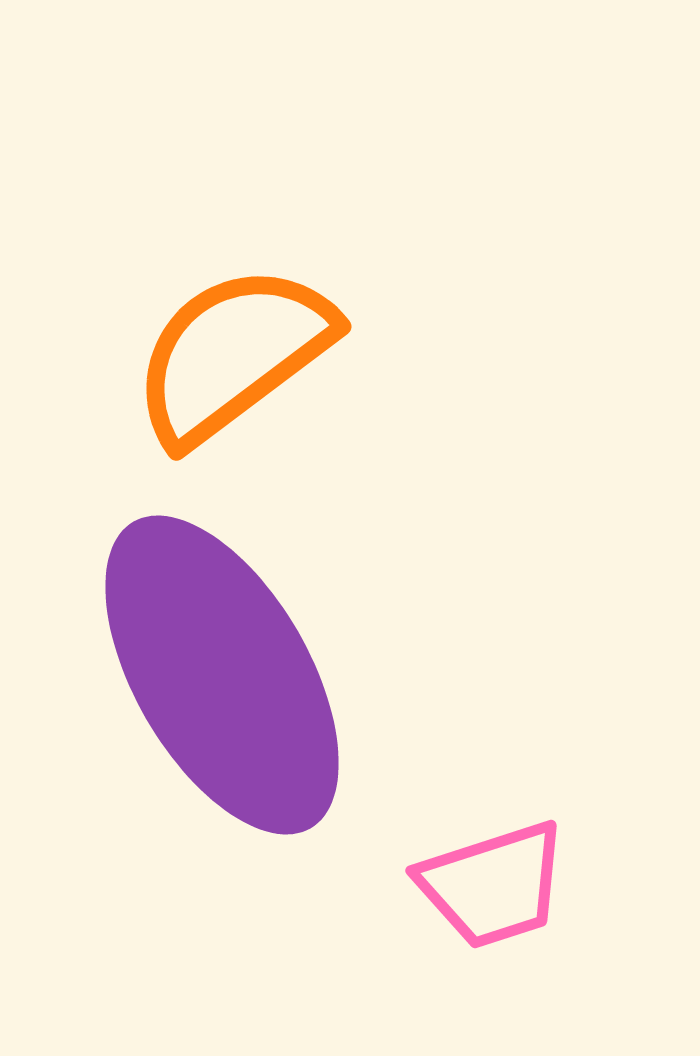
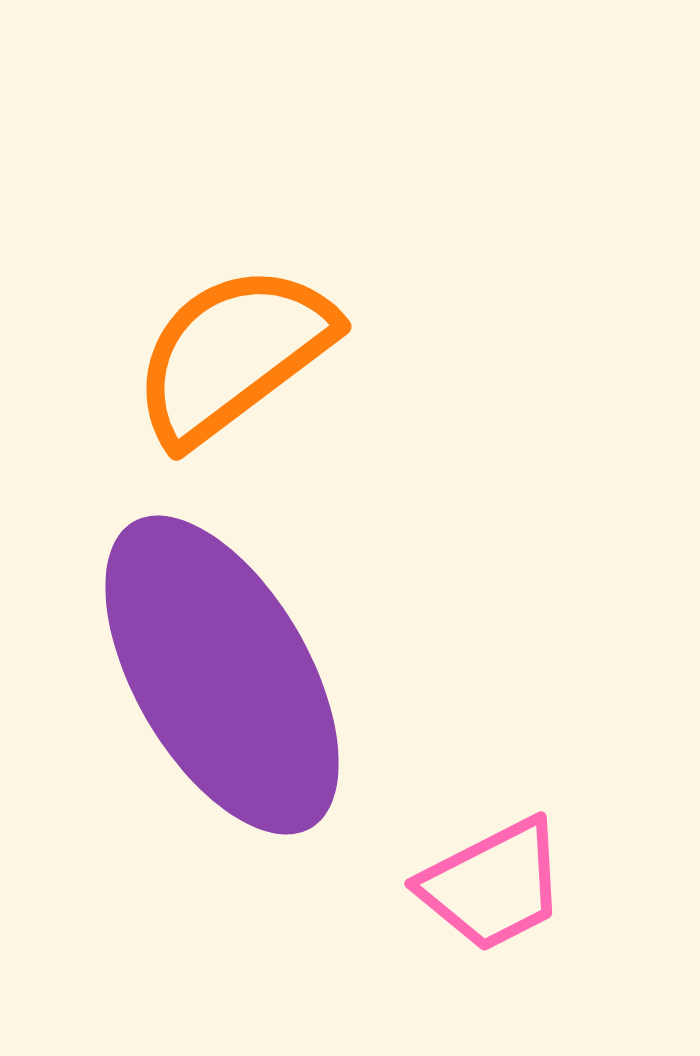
pink trapezoid: rotated 9 degrees counterclockwise
